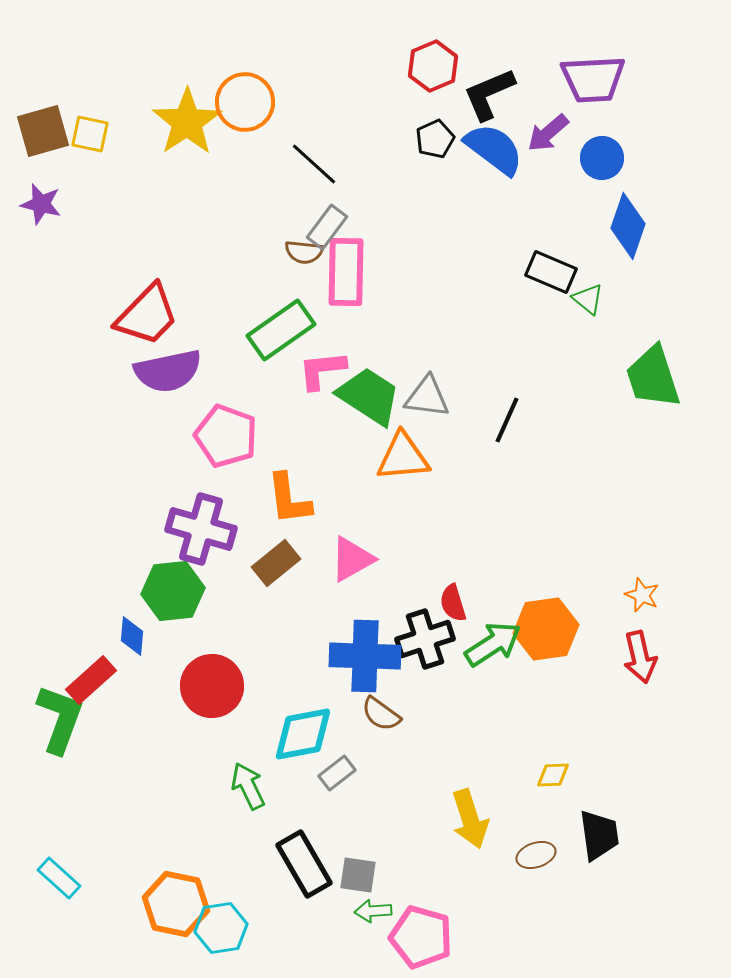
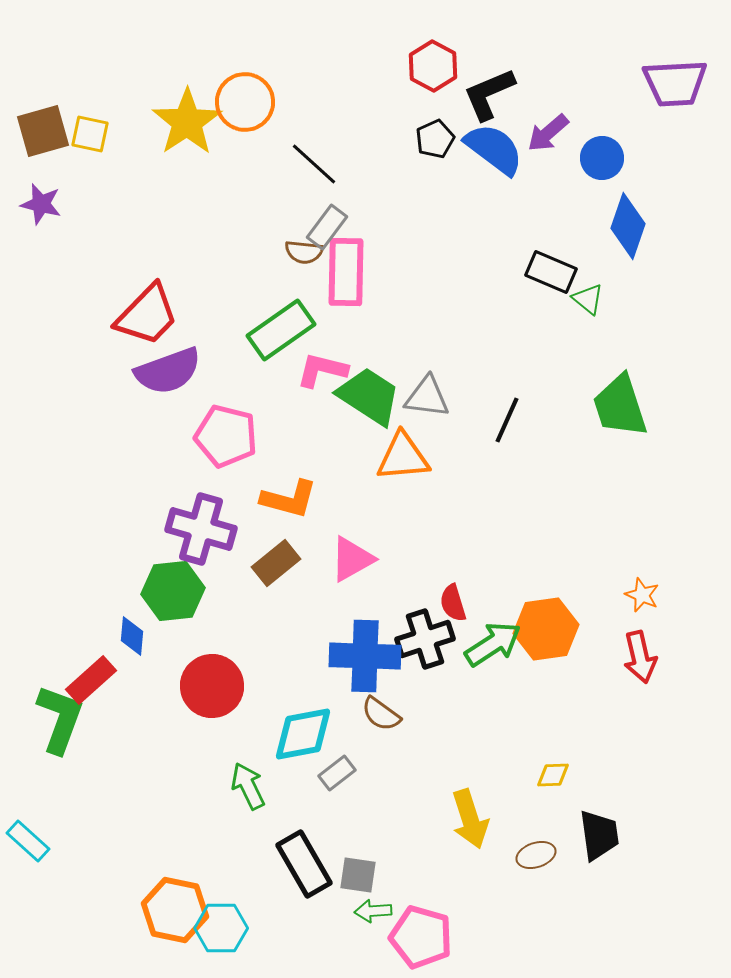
red hexagon at (433, 66): rotated 9 degrees counterclockwise
purple trapezoid at (593, 79): moved 82 px right, 4 px down
pink L-shape at (322, 370): rotated 20 degrees clockwise
purple semicircle at (168, 371): rotated 8 degrees counterclockwise
green trapezoid at (653, 377): moved 33 px left, 29 px down
pink pentagon at (226, 436): rotated 6 degrees counterclockwise
orange L-shape at (289, 499): rotated 68 degrees counterclockwise
cyan rectangle at (59, 878): moved 31 px left, 37 px up
orange hexagon at (176, 904): moved 1 px left, 6 px down
cyan hexagon at (221, 928): rotated 9 degrees clockwise
